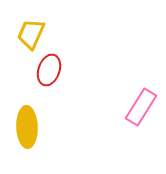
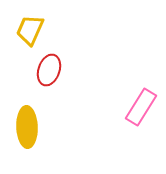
yellow trapezoid: moved 1 px left, 4 px up
